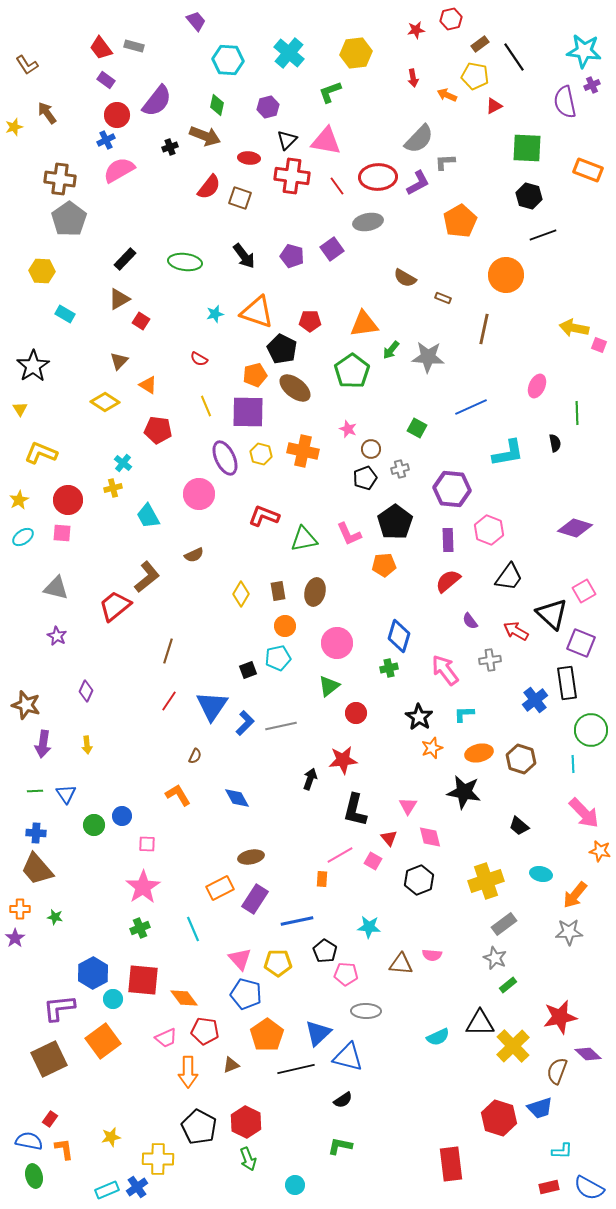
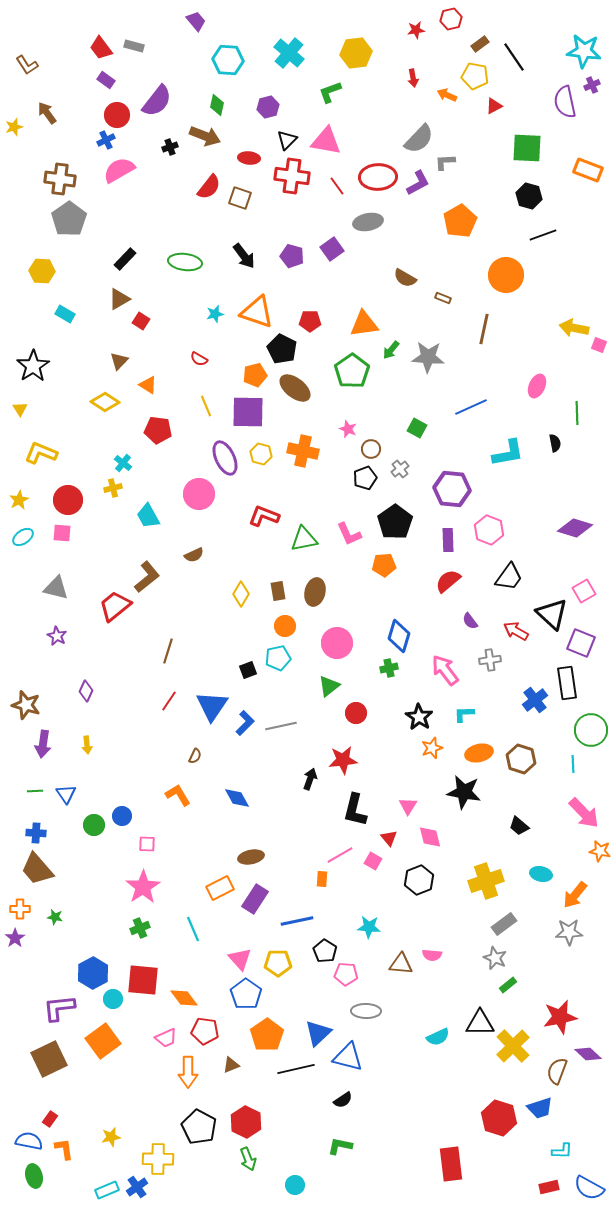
gray cross at (400, 469): rotated 24 degrees counterclockwise
blue pentagon at (246, 994): rotated 20 degrees clockwise
